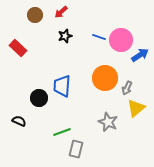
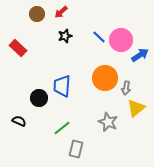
brown circle: moved 2 px right, 1 px up
blue line: rotated 24 degrees clockwise
gray arrow: moved 1 px left; rotated 16 degrees counterclockwise
green line: moved 4 px up; rotated 18 degrees counterclockwise
